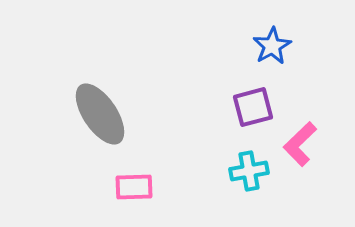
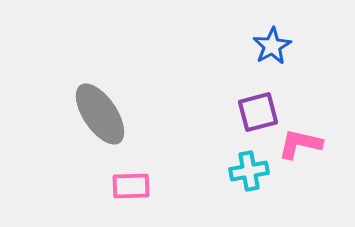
purple square: moved 5 px right, 5 px down
pink L-shape: rotated 57 degrees clockwise
pink rectangle: moved 3 px left, 1 px up
